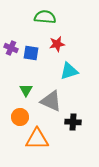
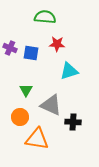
red star: rotated 14 degrees clockwise
purple cross: moved 1 px left
gray triangle: moved 4 px down
orange triangle: rotated 10 degrees clockwise
